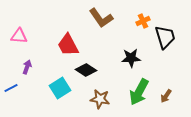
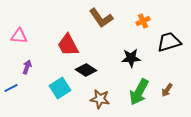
black trapezoid: moved 4 px right, 5 px down; rotated 90 degrees counterclockwise
brown arrow: moved 1 px right, 6 px up
